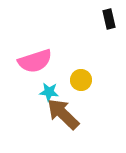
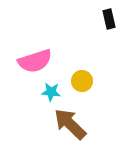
yellow circle: moved 1 px right, 1 px down
cyan star: moved 2 px right
brown arrow: moved 7 px right, 10 px down
